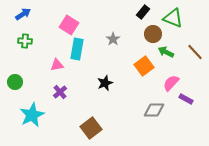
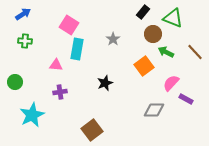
pink triangle: moved 1 px left; rotated 16 degrees clockwise
purple cross: rotated 32 degrees clockwise
brown square: moved 1 px right, 2 px down
